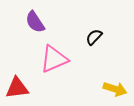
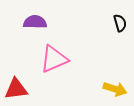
purple semicircle: rotated 125 degrees clockwise
black semicircle: moved 26 px right, 14 px up; rotated 120 degrees clockwise
red triangle: moved 1 px left, 1 px down
